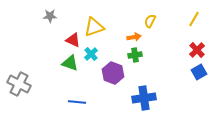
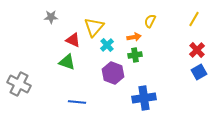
gray star: moved 1 px right, 1 px down
yellow triangle: rotated 30 degrees counterclockwise
cyan cross: moved 16 px right, 9 px up
green triangle: moved 3 px left, 1 px up
